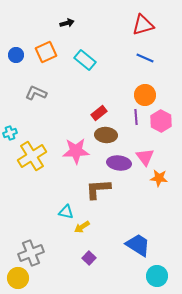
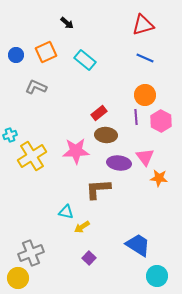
black arrow: rotated 56 degrees clockwise
gray L-shape: moved 6 px up
cyan cross: moved 2 px down
